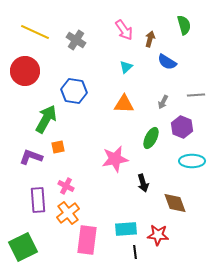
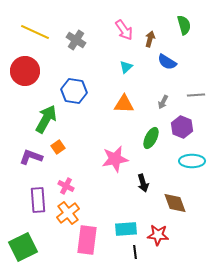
orange square: rotated 24 degrees counterclockwise
